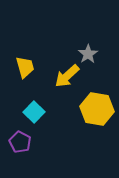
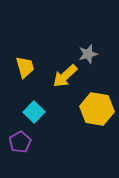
gray star: rotated 18 degrees clockwise
yellow arrow: moved 2 px left
purple pentagon: rotated 15 degrees clockwise
